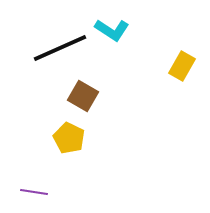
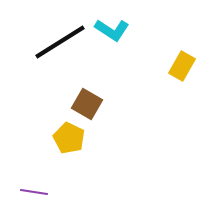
black line: moved 6 px up; rotated 8 degrees counterclockwise
brown square: moved 4 px right, 8 px down
